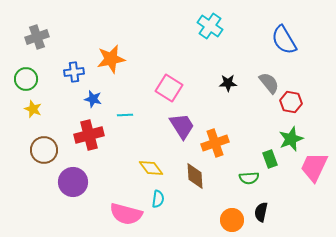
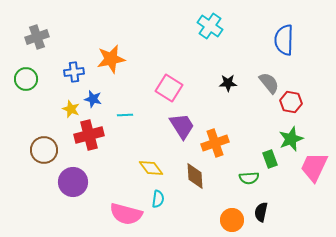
blue semicircle: rotated 32 degrees clockwise
yellow star: moved 38 px right
